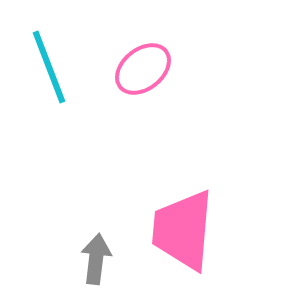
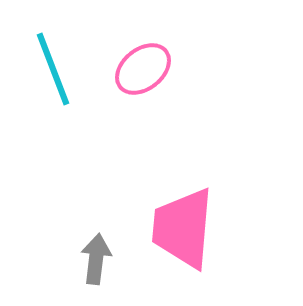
cyan line: moved 4 px right, 2 px down
pink trapezoid: moved 2 px up
